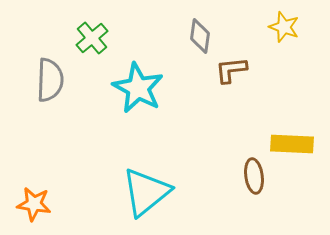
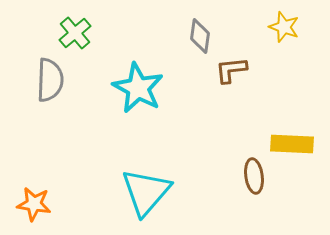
green cross: moved 17 px left, 5 px up
cyan triangle: rotated 10 degrees counterclockwise
